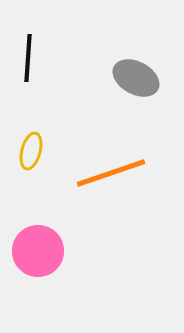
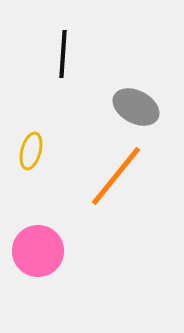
black line: moved 35 px right, 4 px up
gray ellipse: moved 29 px down
orange line: moved 5 px right, 3 px down; rotated 32 degrees counterclockwise
